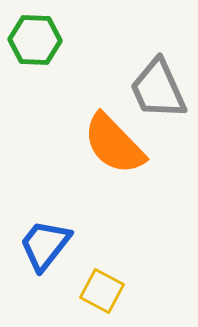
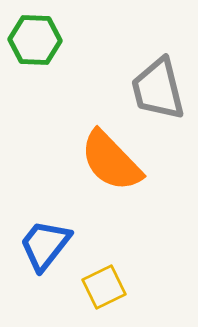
gray trapezoid: rotated 10 degrees clockwise
orange semicircle: moved 3 px left, 17 px down
yellow square: moved 2 px right, 4 px up; rotated 36 degrees clockwise
